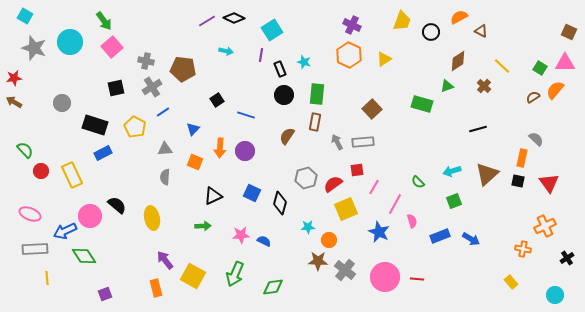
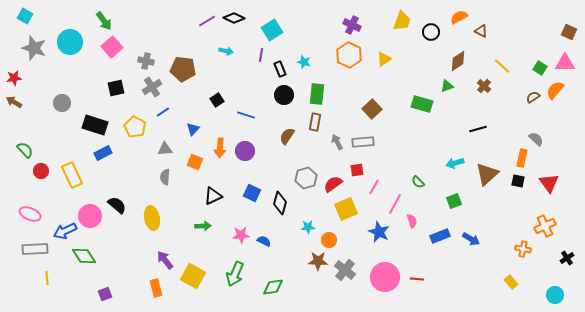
cyan arrow at (452, 171): moved 3 px right, 8 px up
